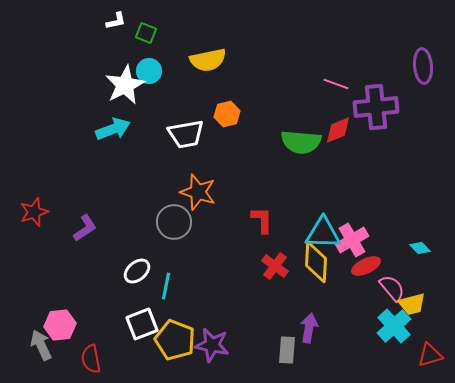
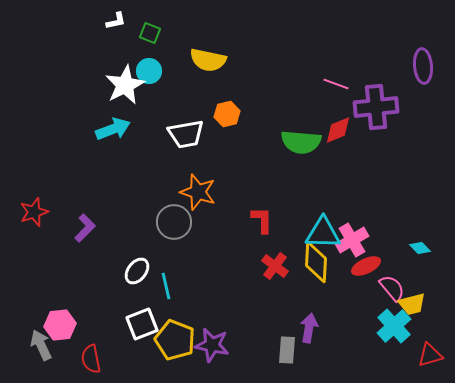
green square: moved 4 px right
yellow semicircle: rotated 24 degrees clockwise
purple L-shape: rotated 12 degrees counterclockwise
white ellipse: rotated 12 degrees counterclockwise
cyan line: rotated 24 degrees counterclockwise
